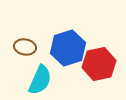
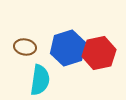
red hexagon: moved 11 px up
cyan semicircle: rotated 16 degrees counterclockwise
